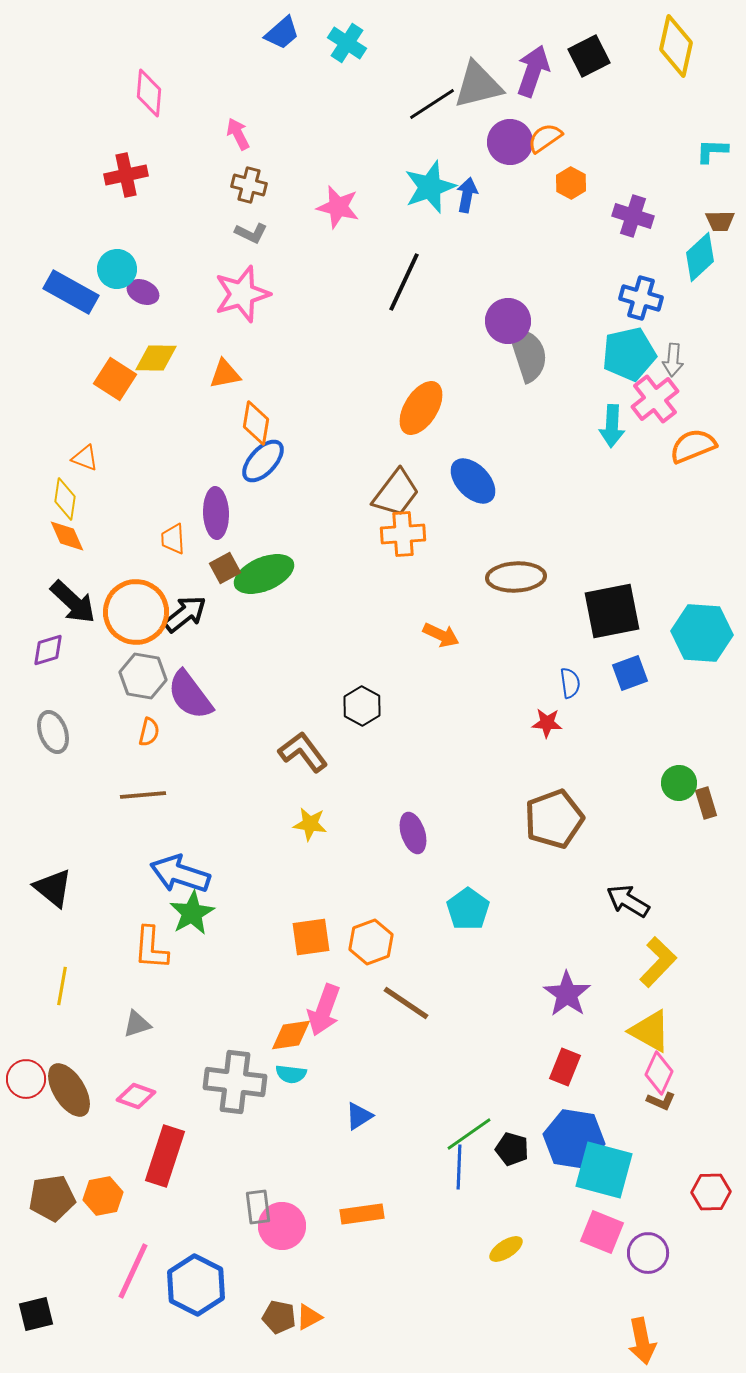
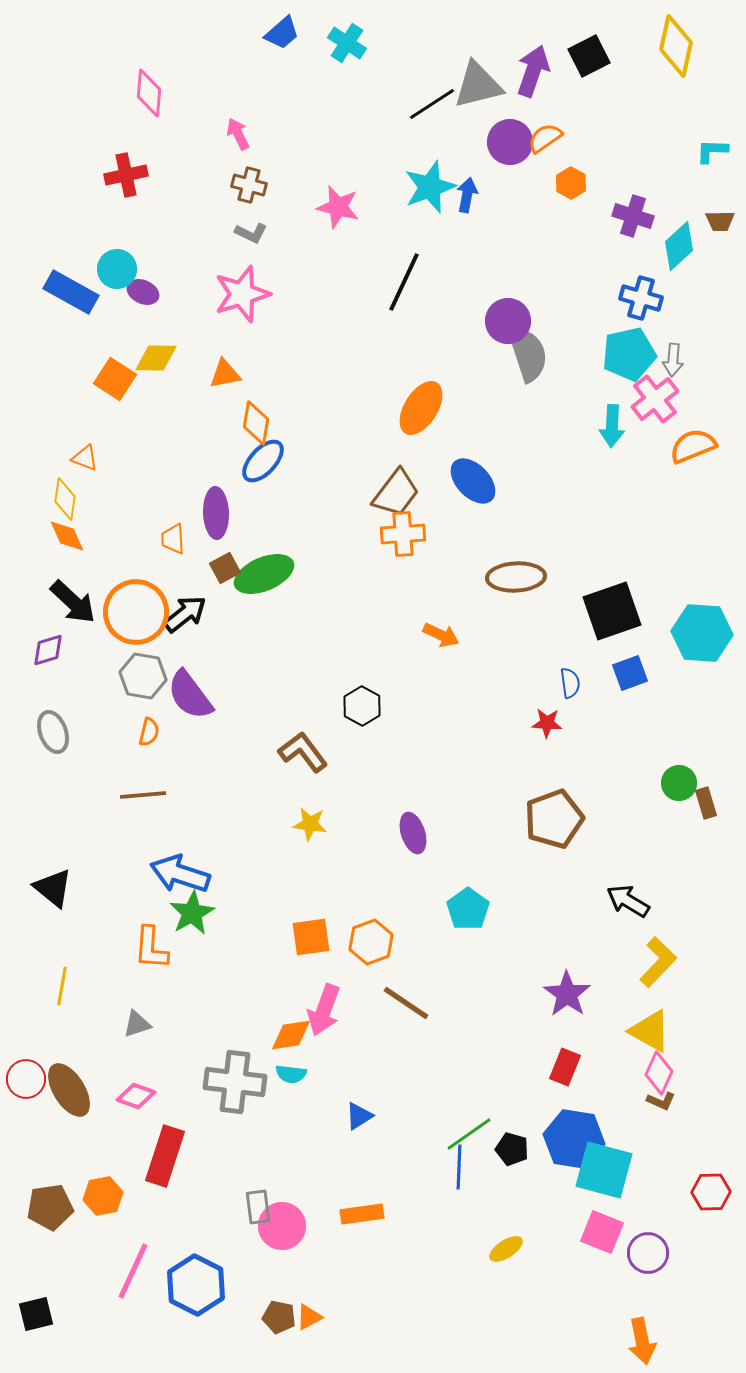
cyan diamond at (700, 257): moved 21 px left, 11 px up
black square at (612, 611): rotated 8 degrees counterclockwise
brown pentagon at (52, 1198): moved 2 px left, 9 px down
